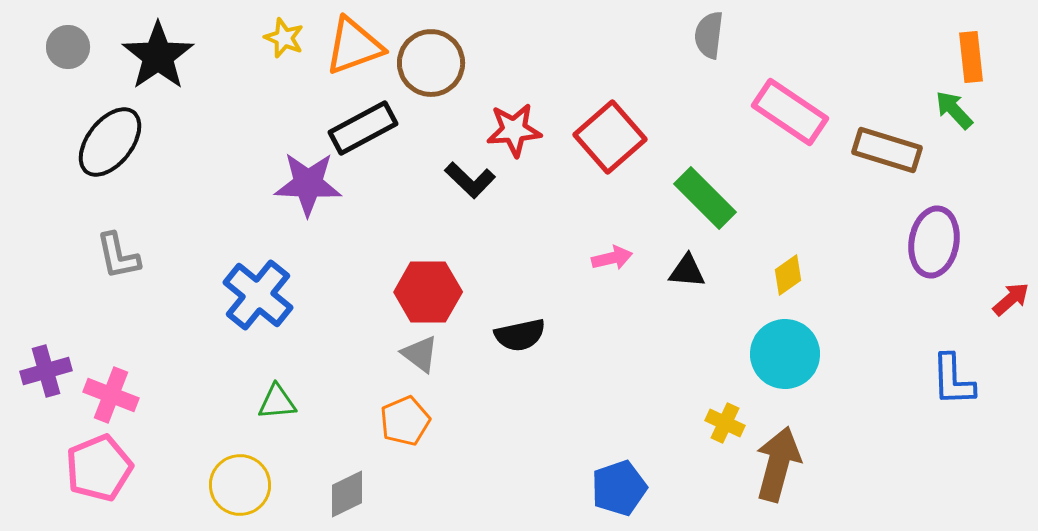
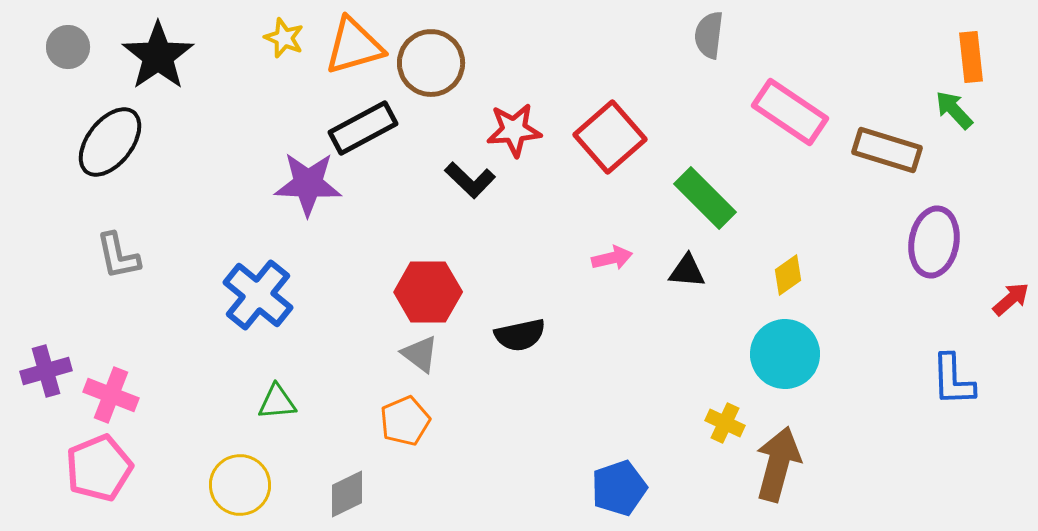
orange triangle: rotated 4 degrees clockwise
